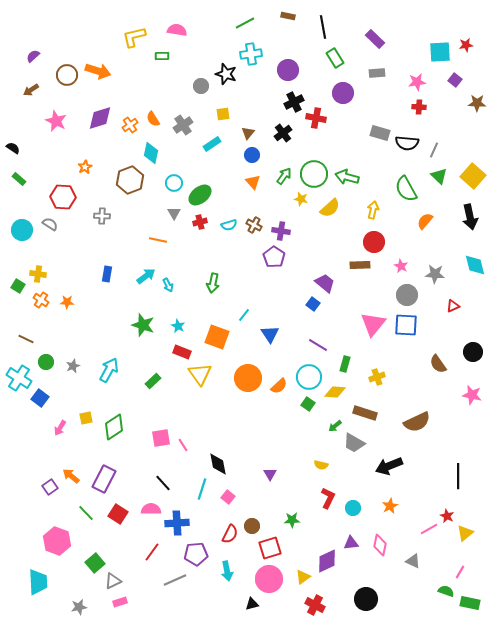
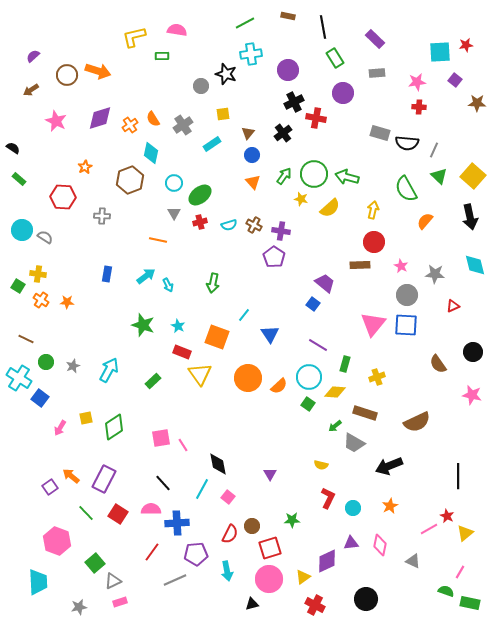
gray semicircle at (50, 224): moved 5 px left, 13 px down
cyan line at (202, 489): rotated 10 degrees clockwise
